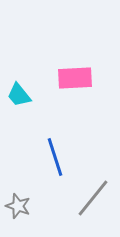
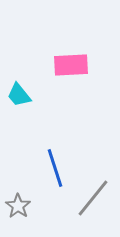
pink rectangle: moved 4 px left, 13 px up
blue line: moved 11 px down
gray star: rotated 15 degrees clockwise
